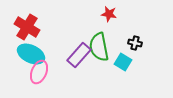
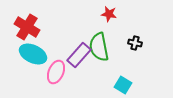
cyan ellipse: moved 2 px right
cyan square: moved 23 px down
pink ellipse: moved 17 px right
